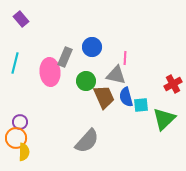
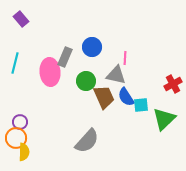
blue semicircle: rotated 18 degrees counterclockwise
